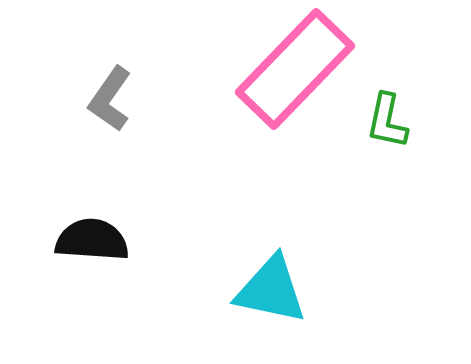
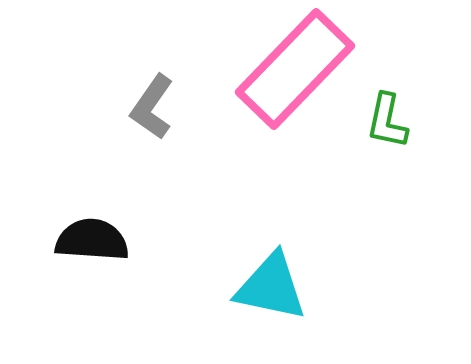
gray L-shape: moved 42 px right, 8 px down
cyan triangle: moved 3 px up
